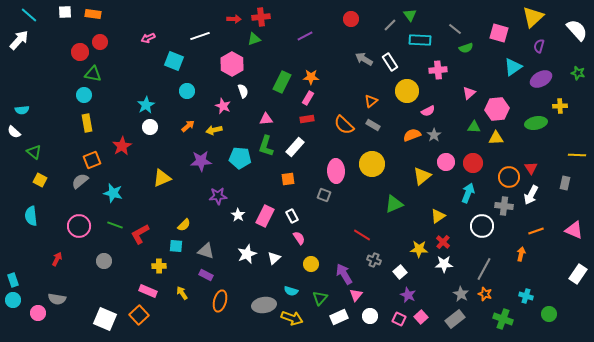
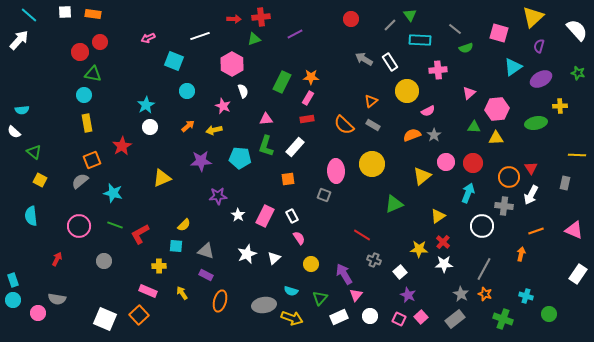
purple line at (305, 36): moved 10 px left, 2 px up
